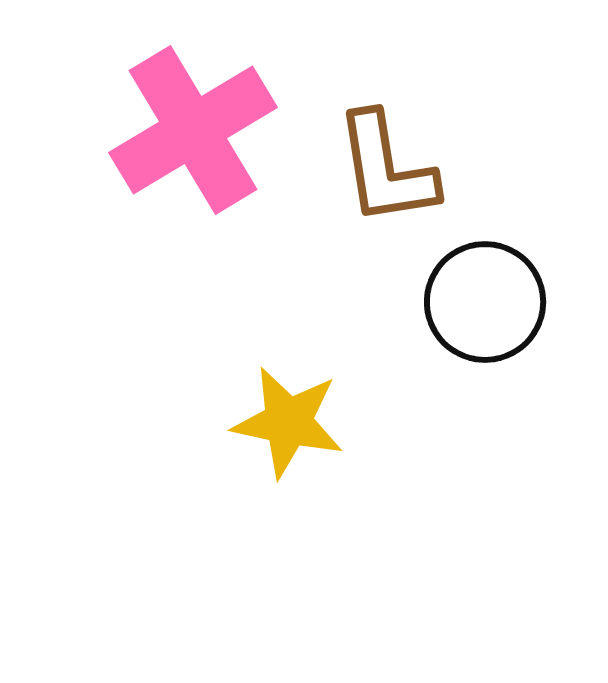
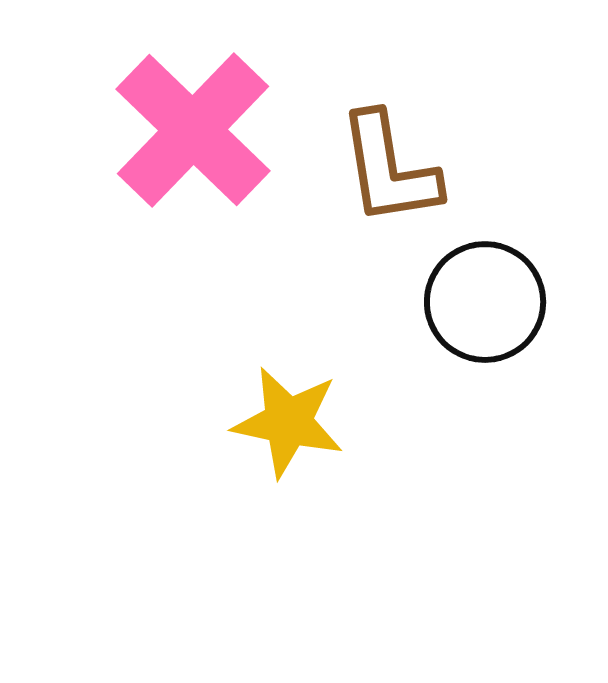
pink cross: rotated 15 degrees counterclockwise
brown L-shape: moved 3 px right
